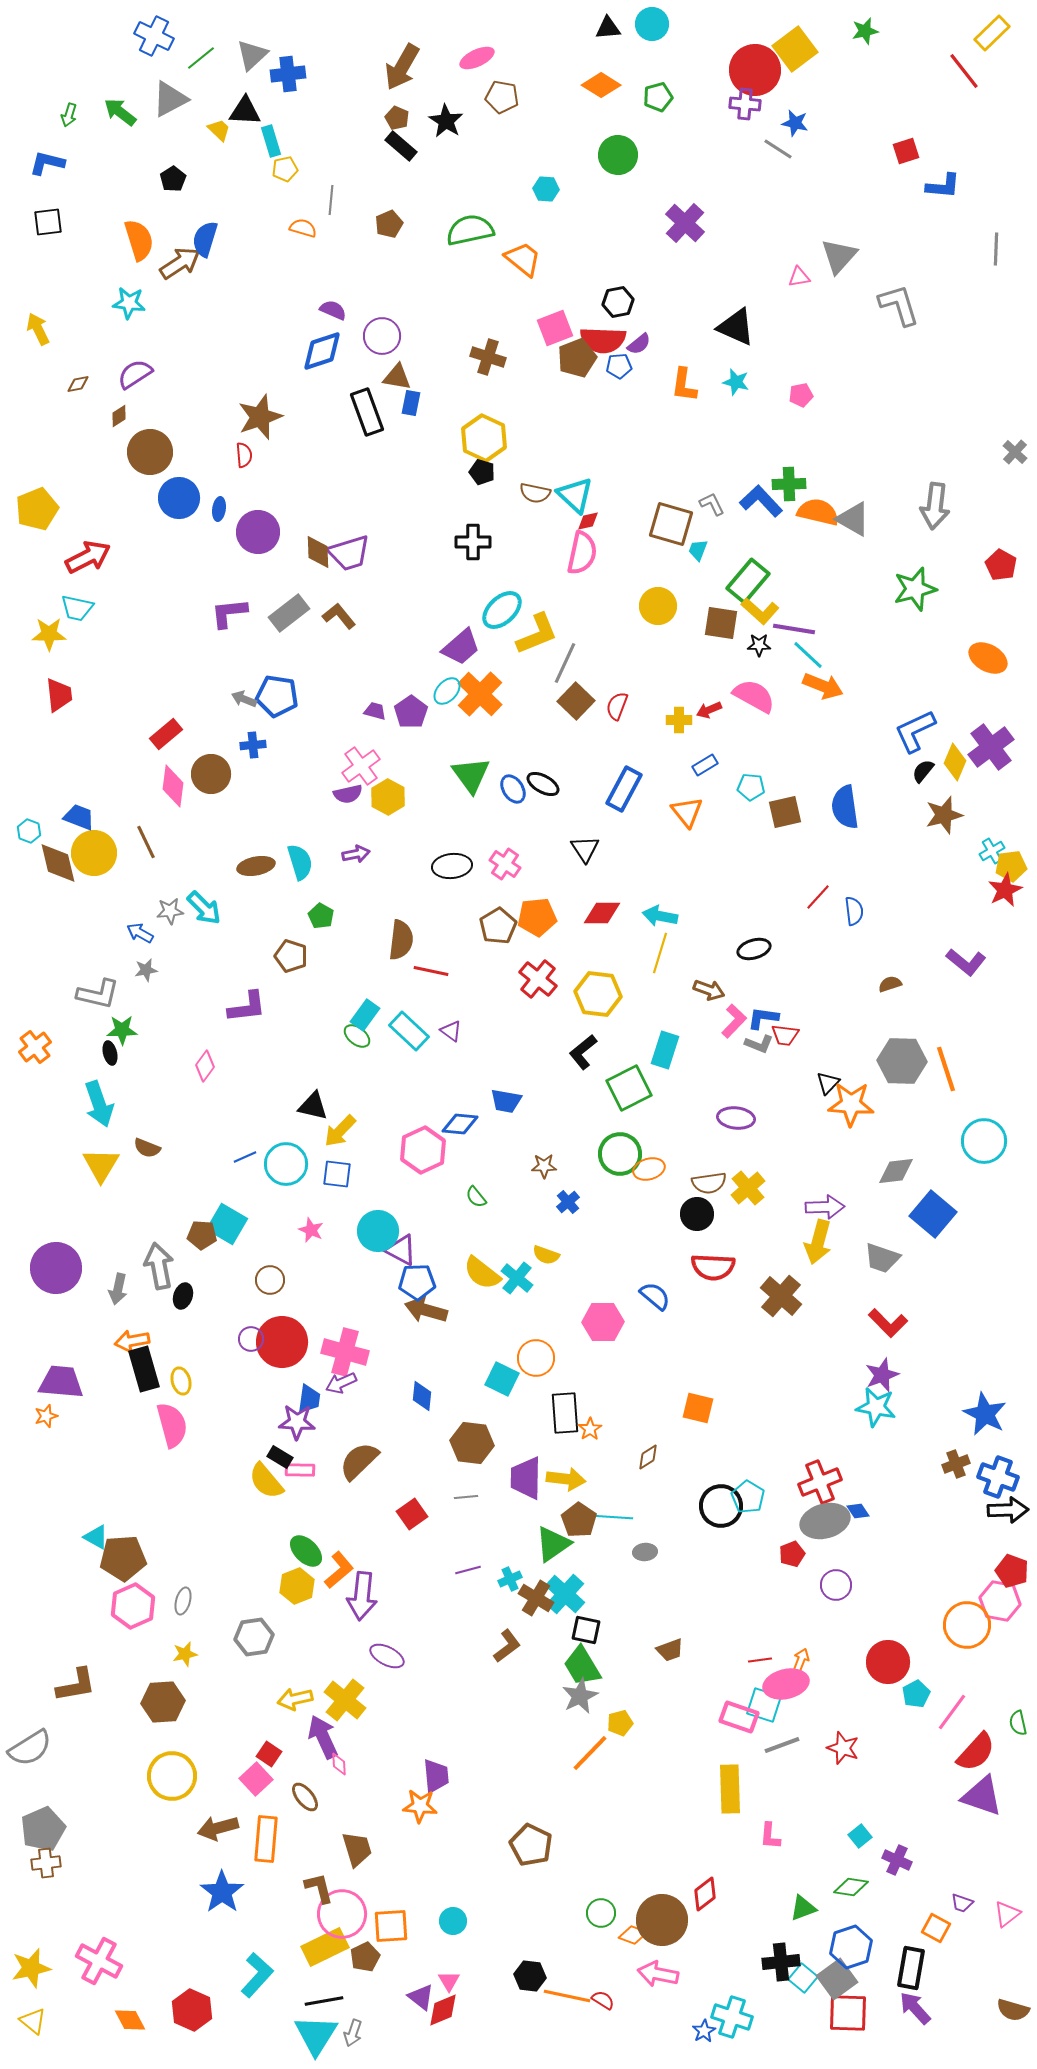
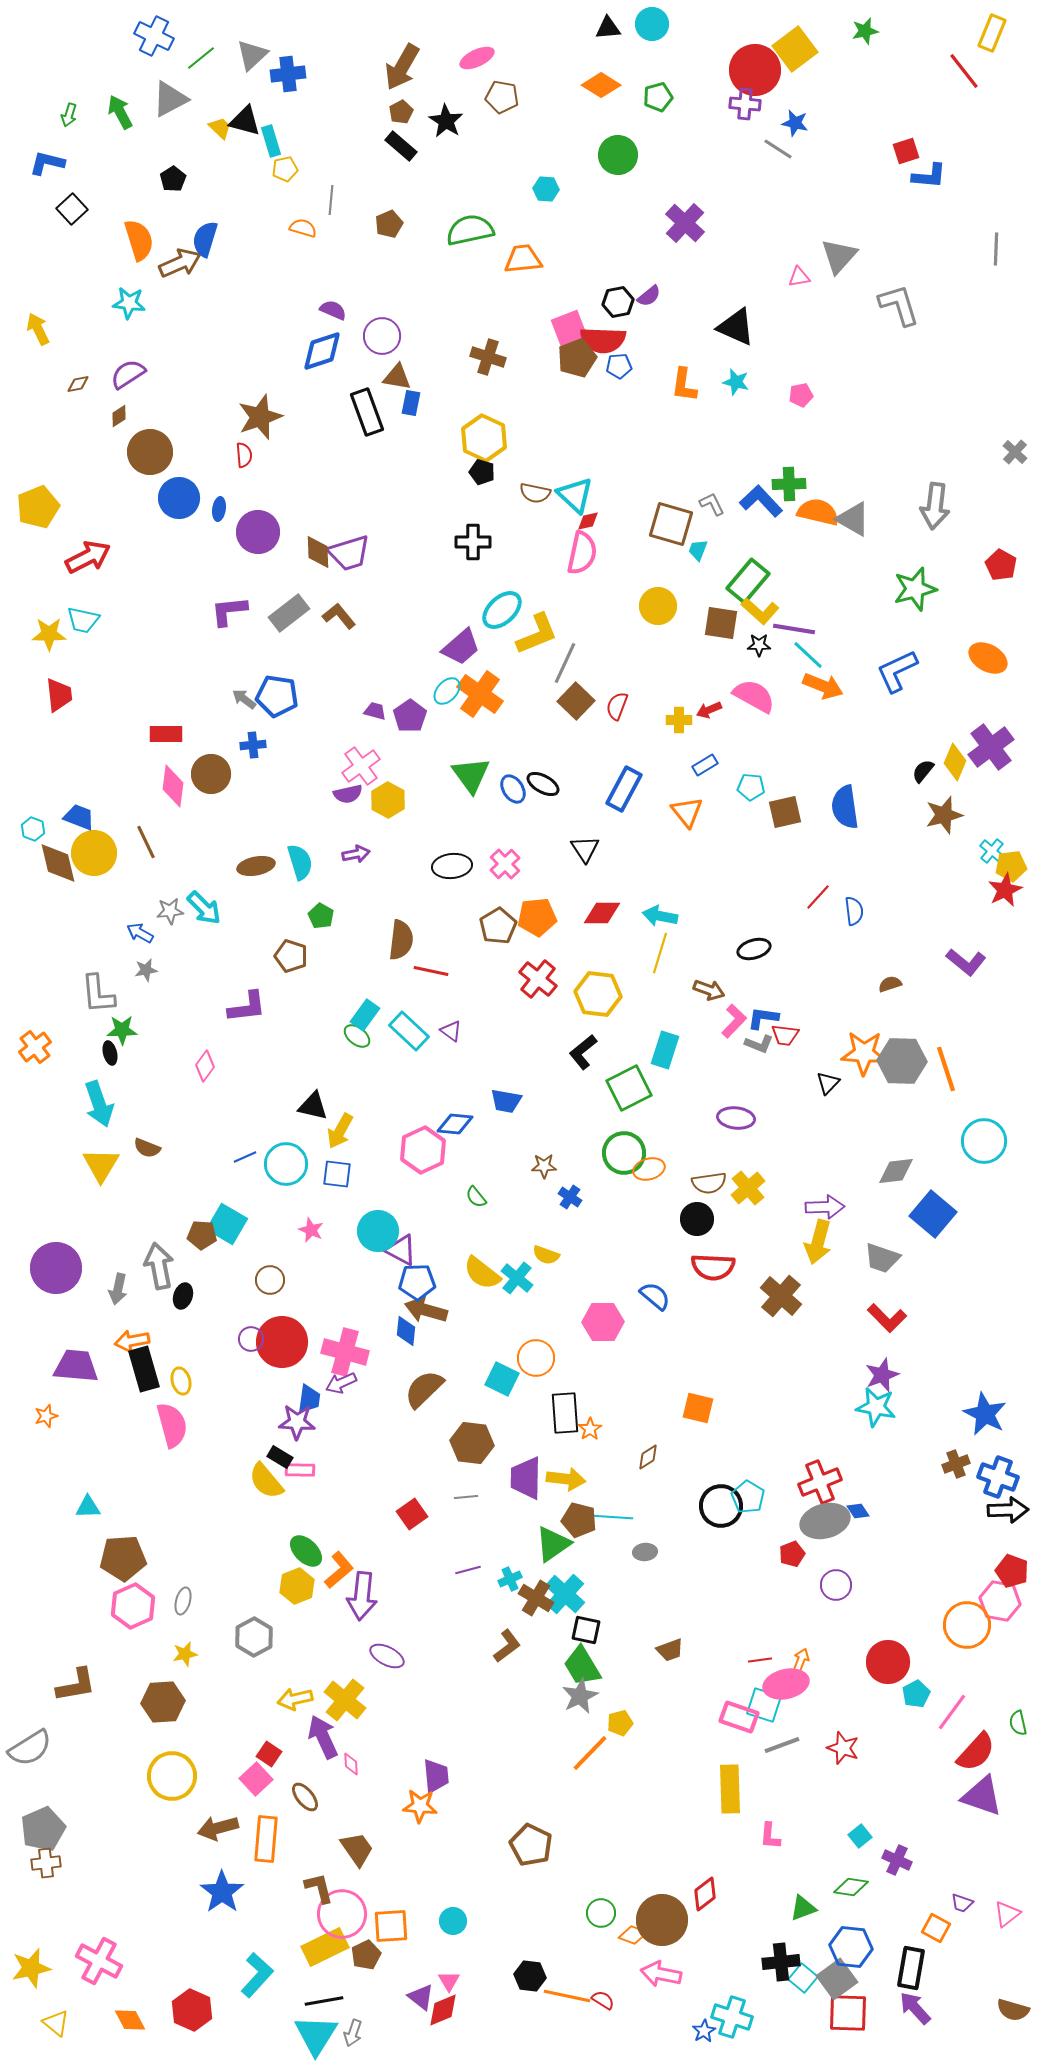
yellow rectangle at (992, 33): rotated 24 degrees counterclockwise
black triangle at (245, 111): moved 10 px down; rotated 12 degrees clockwise
green arrow at (120, 112): rotated 24 degrees clockwise
brown pentagon at (397, 118): moved 4 px right, 6 px up; rotated 20 degrees clockwise
yellow trapezoid at (219, 130): moved 1 px right, 2 px up
blue L-shape at (943, 186): moved 14 px left, 10 px up
black square at (48, 222): moved 24 px right, 13 px up; rotated 36 degrees counterclockwise
orange trapezoid at (523, 259): rotated 45 degrees counterclockwise
brown arrow at (180, 263): rotated 9 degrees clockwise
pink square at (555, 328): moved 14 px right
purple semicircle at (639, 344): moved 10 px right, 48 px up
purple semicircle at (135, 374): moved 7 px left
yellow pentagon at (37, 509): moved 1 px right, 2 px up
cyan trapezoid at (77, 608): moved 6 px right, 12 px down
purple L-shape at (229, 613): moved 2 px up
orange cross at (480, 694): rotated 9 degrees counterclockwise
gray arrow at (244, 699): rotated 15 degrees clockwise
purple pentagon at (411, 712): moved 1 px left, 4 px down
blue L-shape at (915, 731): moved 18 px left, 60 px up
red rectangle at (166, 734): rotated 40 degrees clockwise
yellow hexagon at (388, 797): moved 3 px down
cyan hexagon at (29, 831): moved 4 px right, 2 px up
cyan cross at (992, 851): rotated 20 degrees counterclockwise
pink cross at (505, 864): rotated 12 degrees clockwise
gray L-shape at (98, 994): rotated 72 degrees clockwise
orange star at (851, 1104): moved 13 px right, 51 px up
blue diamond at (460, 1124): moved 5 px left
yellow arrow at (340, 1131): rotated 15 degrees counterclockwise
green circle at (620, 1154): moved 4 px right, 1 px up
blue cross at (568, 1202): moved 2 px right, 5 px up; rotated 15 degrees counterclockwise
black circle at (697, 1214): moved 5 px down
red L-shape at (888, 1323): moved 1 px left, 5 px up
purple trapezoid at (61, 1382): moved 15 px right, 16 px up
blue diamond at (422, 1396): moved 16 px left, 65 px up
brown semicircle at (359, 1461): moved 65 px right, 72 px up
brown pentagon at (579, 1520): rotated 20 degrees counterclockwise
cyan triangle at (96, 1537): moved 8 px left, 30 px up; rotated 32 degrees counterclockwise
gray hexagon at (254, 1637): rotated 21 degrees counterclockwise
pink diamond at (339, 1764): moved 12 px right
brown trapezoid at (357, 1849): rotated 18 degrees counterclockwise
blue hexagon at (851, 1947): rotated 24 degrees clockwise
brown pentagon at (365, 1957): moved 1 px right, 2 px up
pink arrow at (658, 1974): moved 3 px right
yellow triangle at (33, 2021): moved 23 px right, 2 px down
